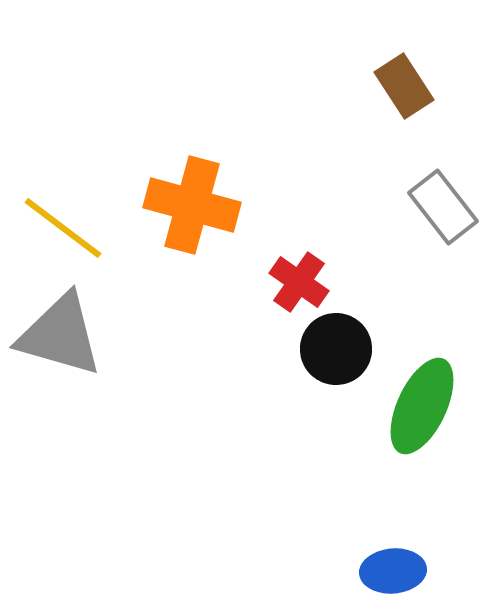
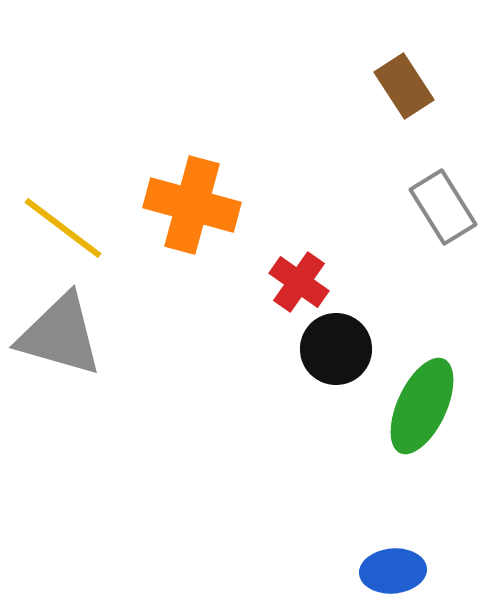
gray rectangle: rotated 6 degrees clockwise
